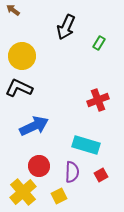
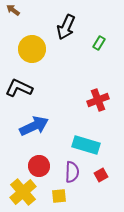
yellow circle: moved 10 px right, 7 px up
yellow square: rotated 21 degrees clockwise
